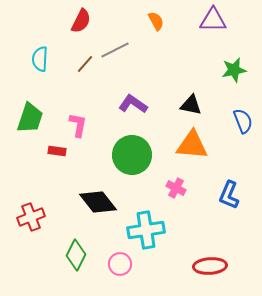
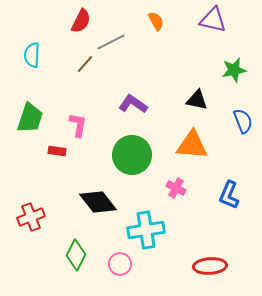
purple triangle: rotated 12 degrees clockwise
gray line: moved 4 px left, 8 px up
cyan semicircle: moved 8 px left, 4 px up
black triangle: moved 6 px right, 5 px up
